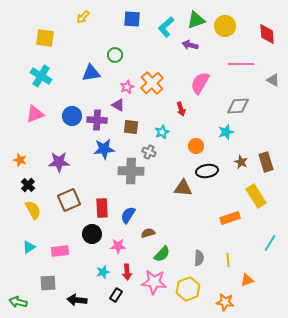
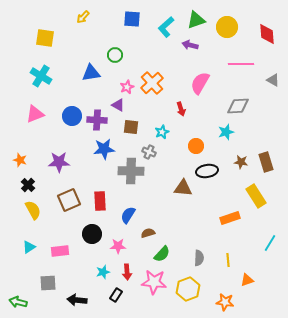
yellow circle at (225, 26): moved 2 px right, 1 px down
brown star at (241, 162): rotated 16 degrees counterclockwise
red rectangle at (102, 208): moved 2 px left, 7 px up
